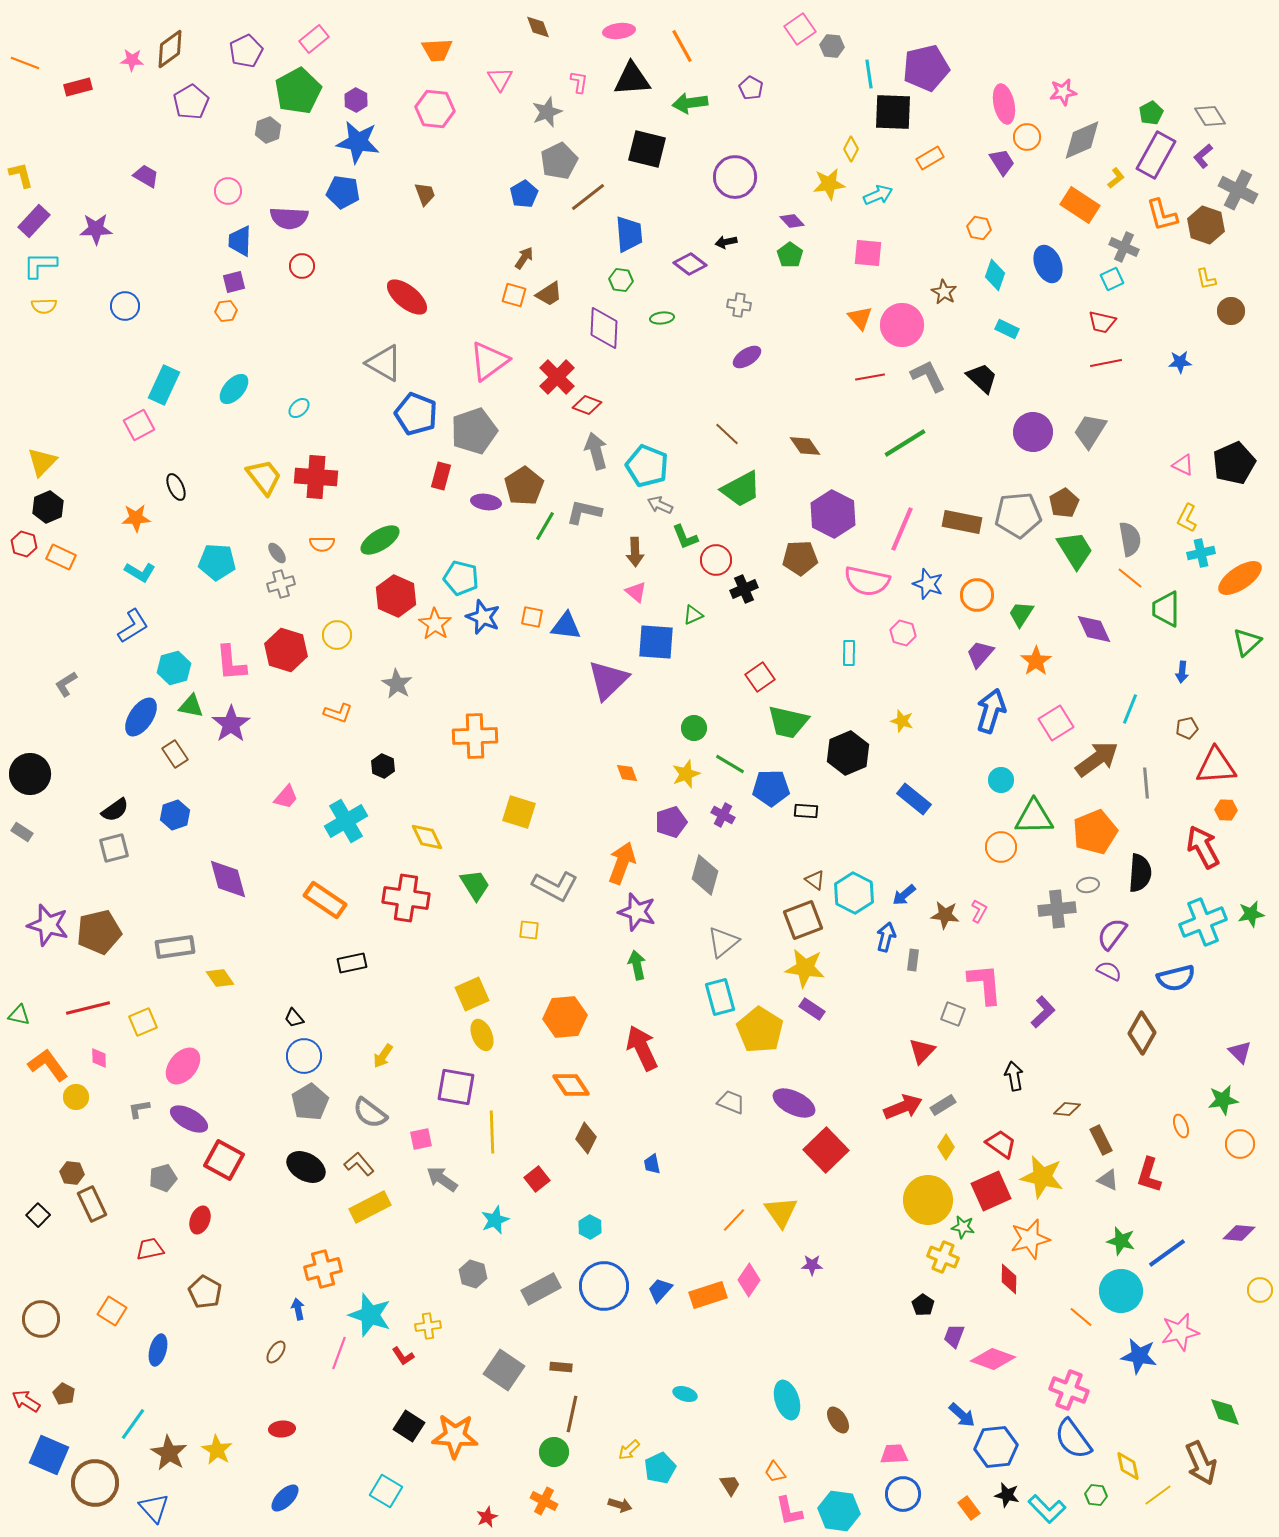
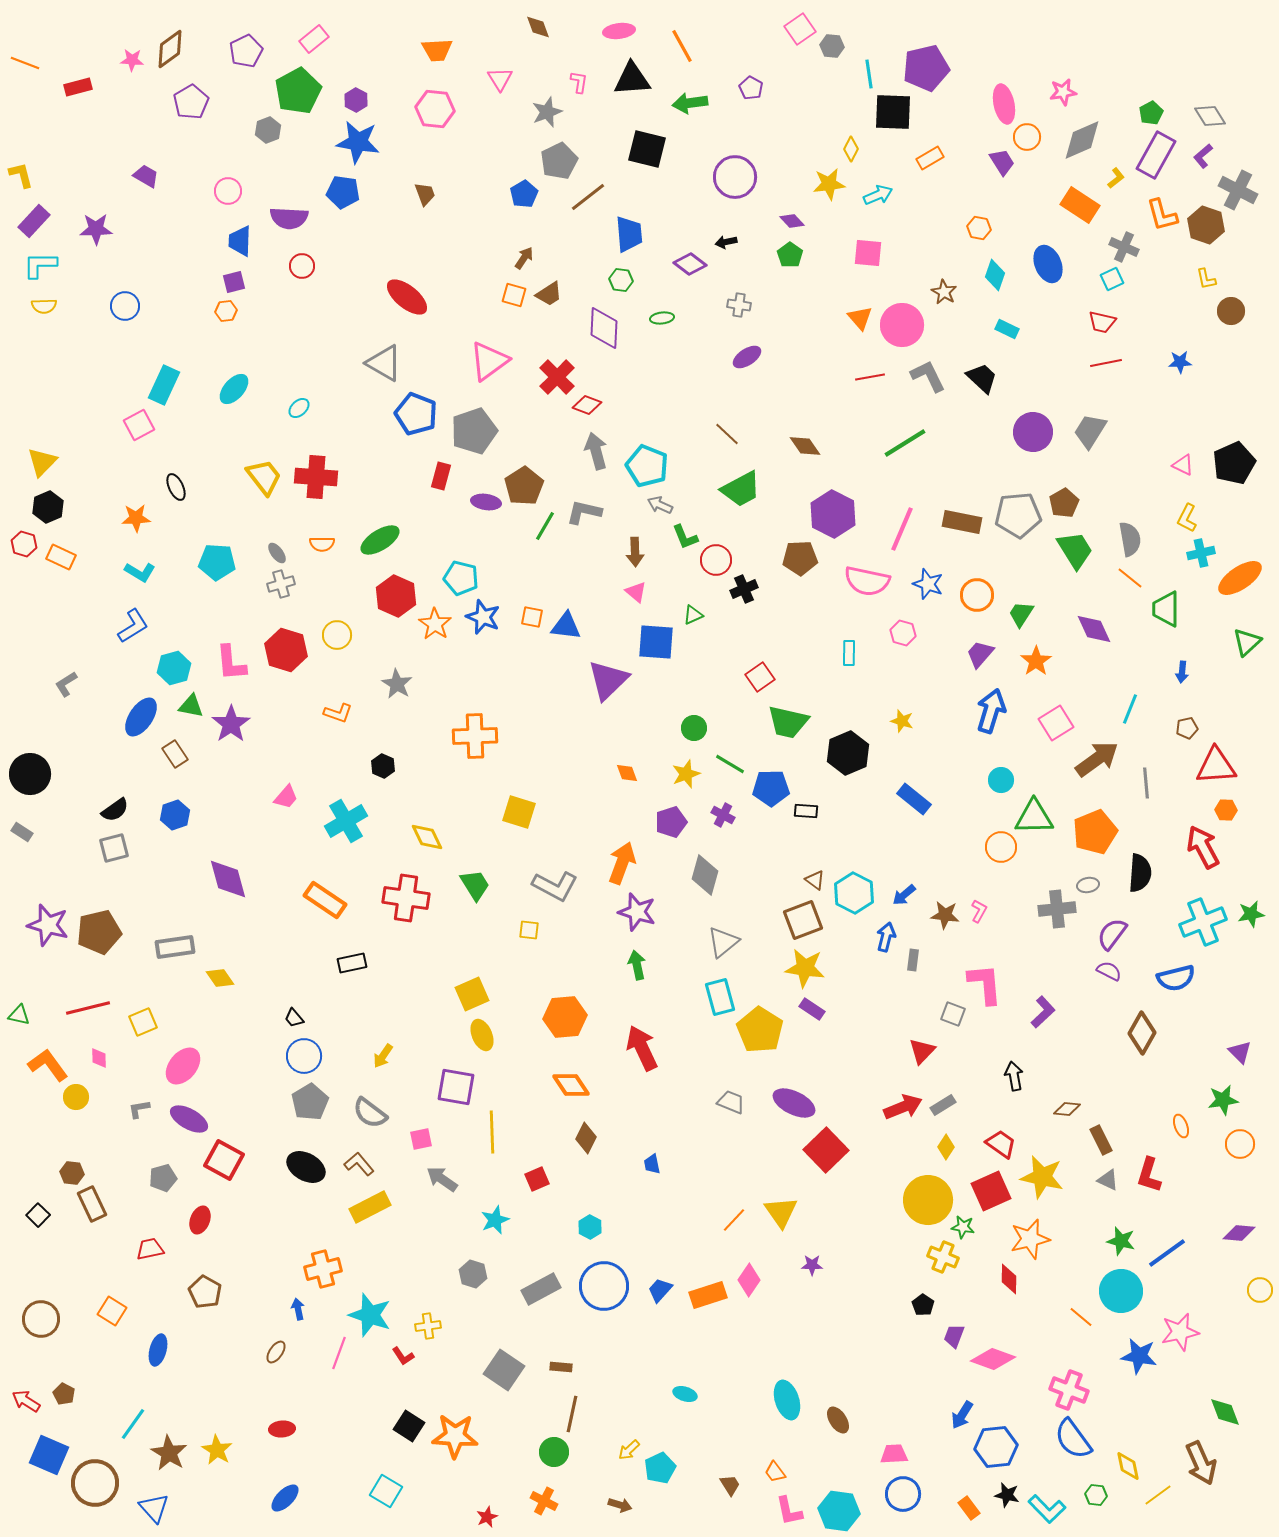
red square at (537, 1179): rotated 15 degrees clockwise
blue arrow at (962, 1415): rotated 80 degrees clockwise
